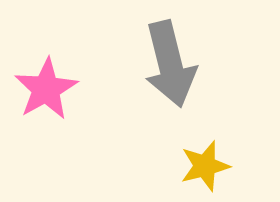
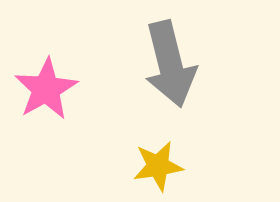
yellow star: moved 47 px left; rotated 6 degrees clockwise
